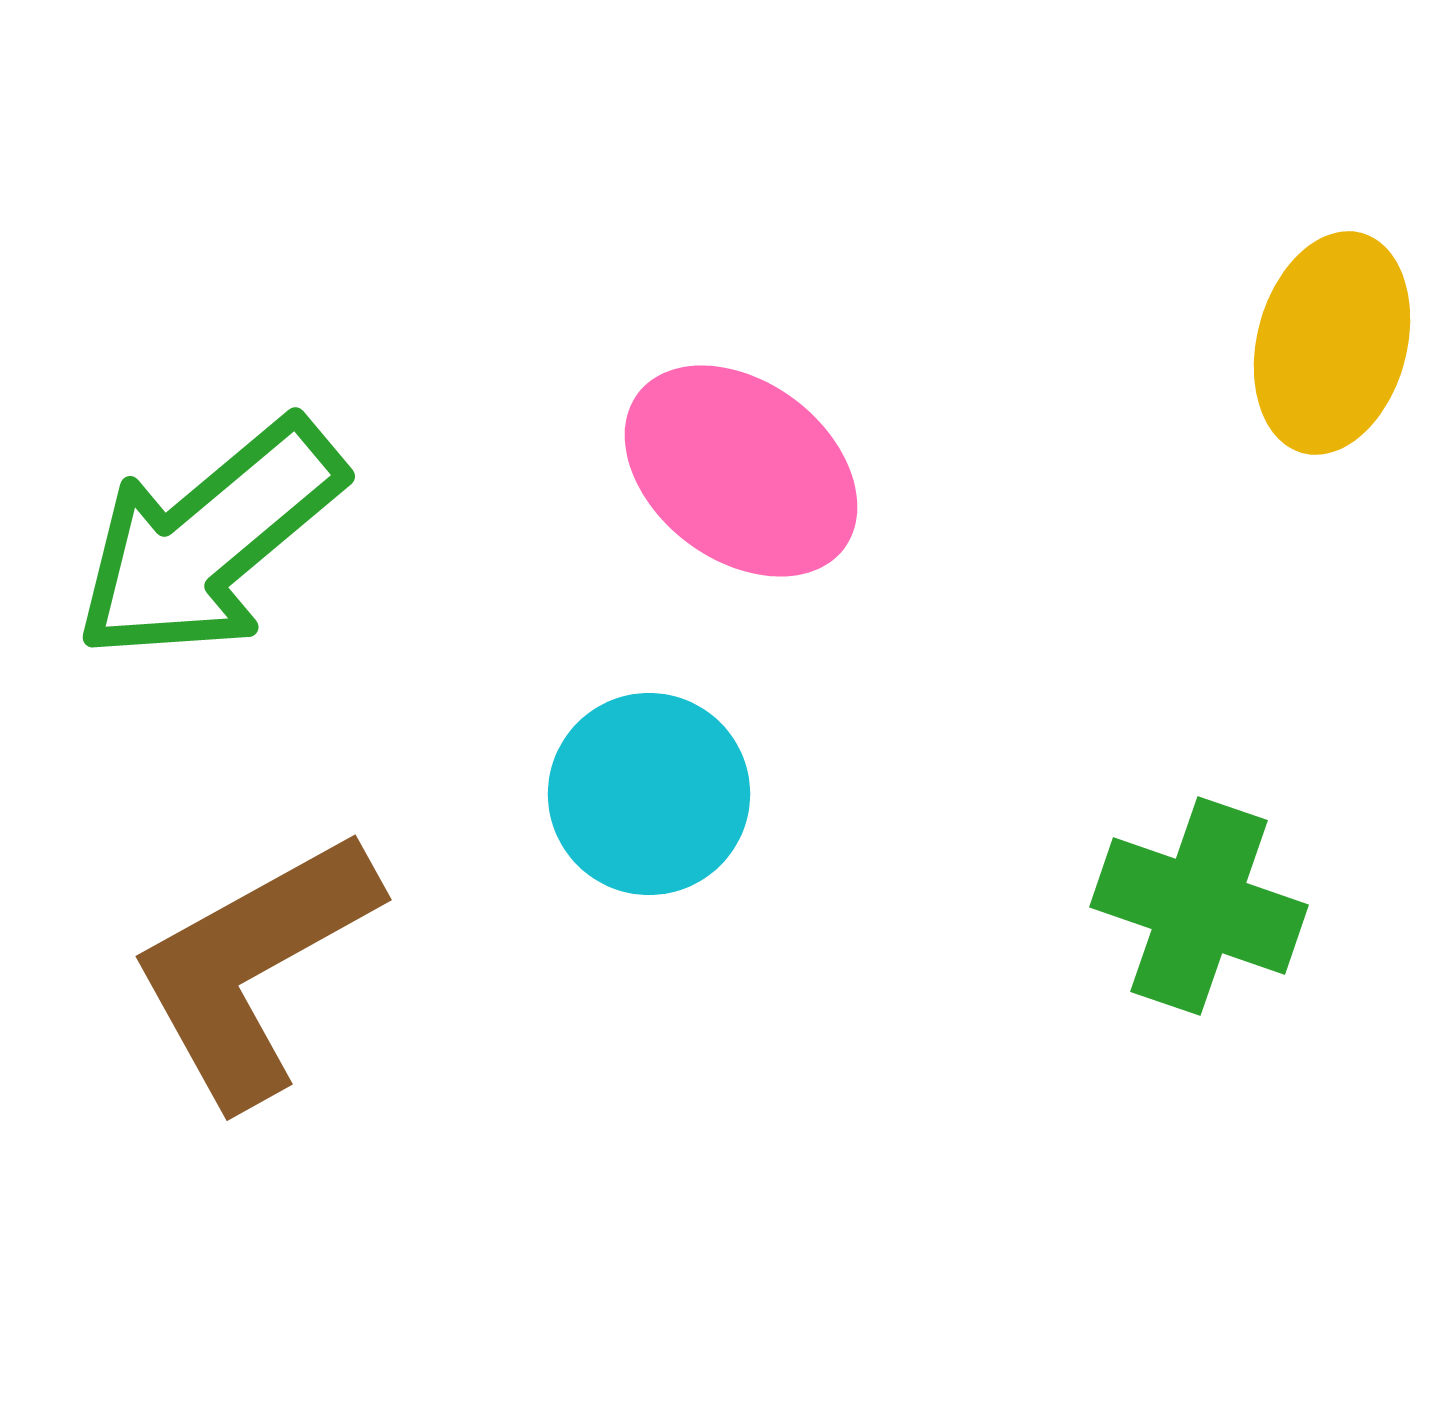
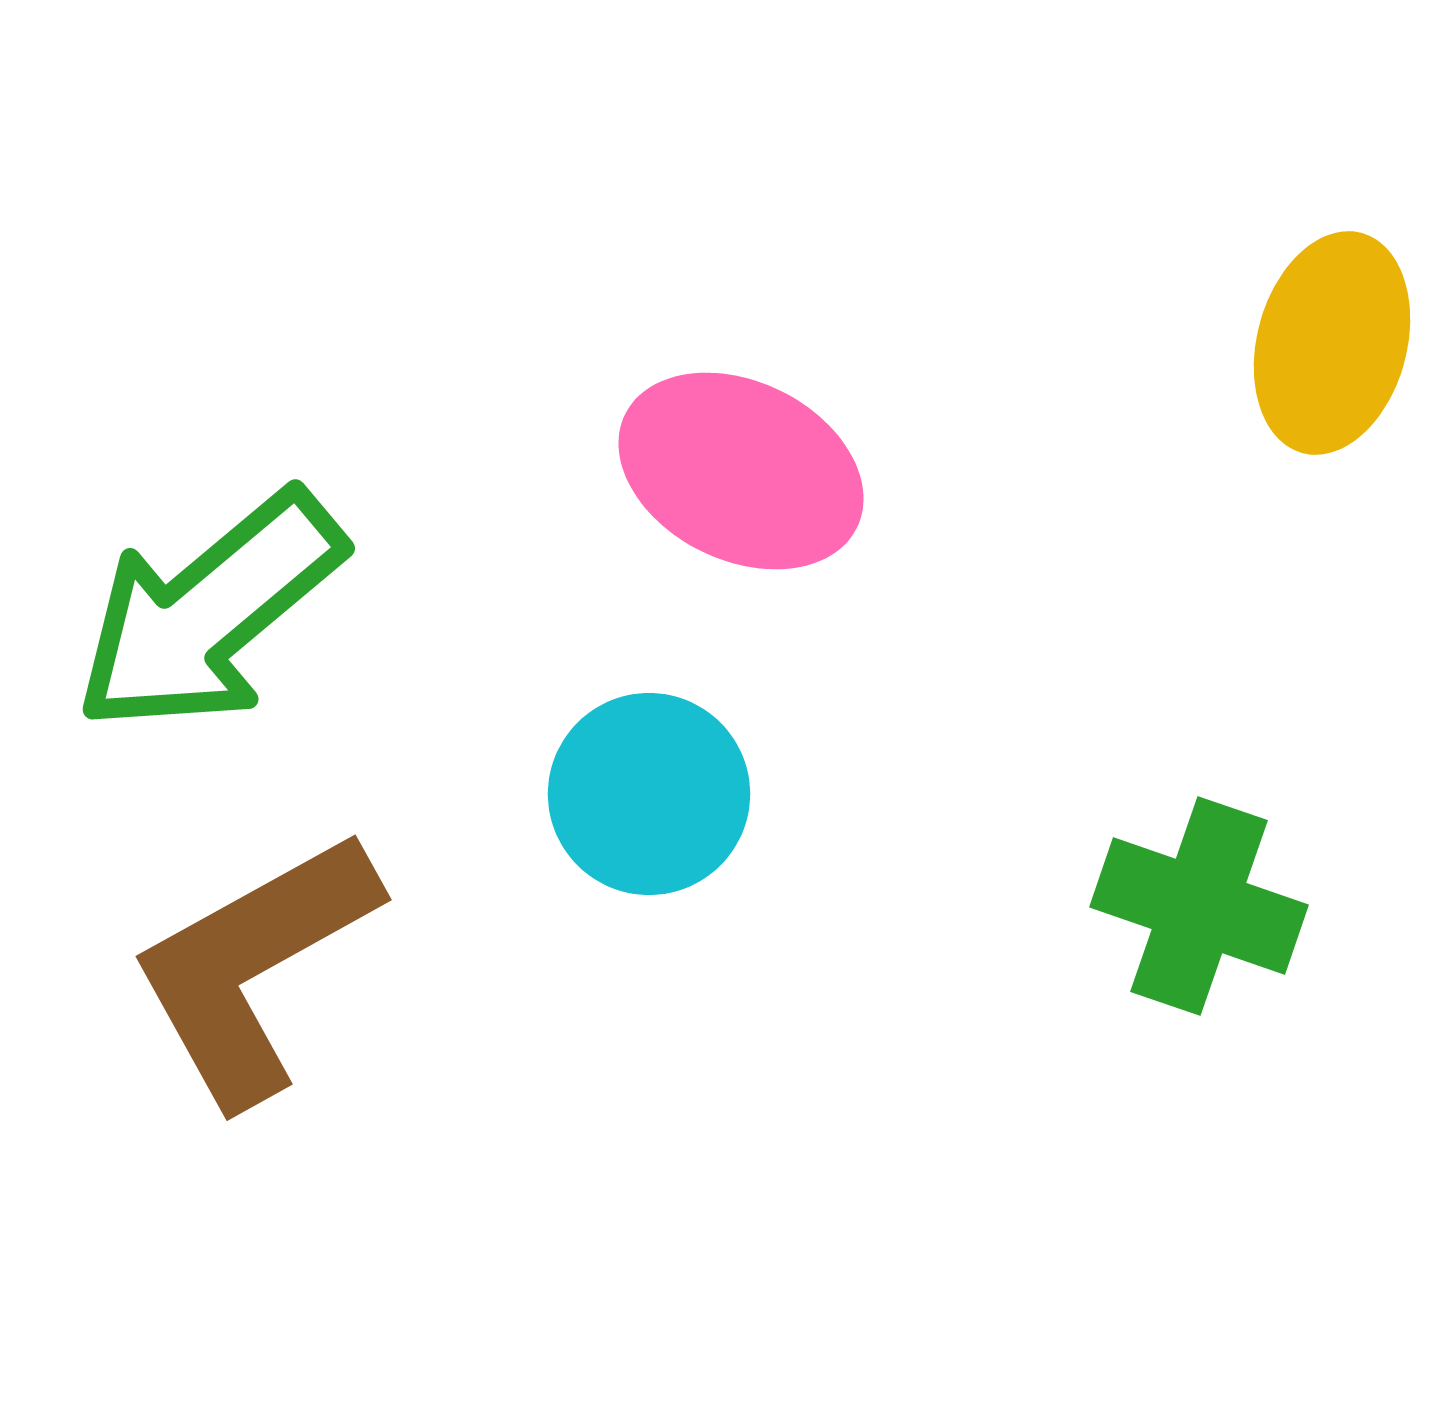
pink ellipse: rotated 11 degrees counterclockwise
green arrow: moved 72 px down
